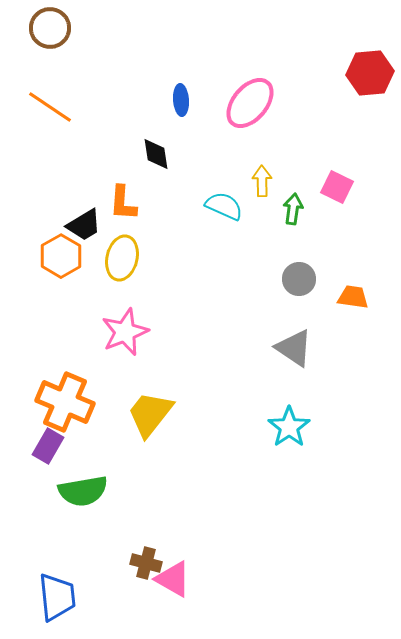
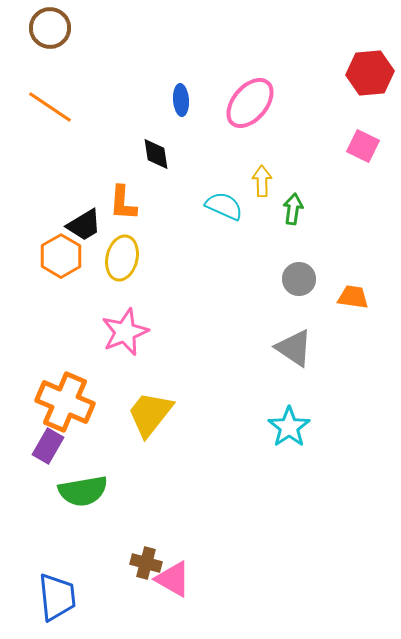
pink square: moved 26 px right, 41 px up
